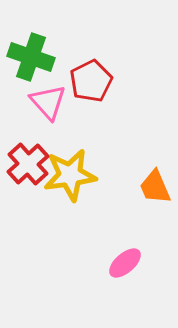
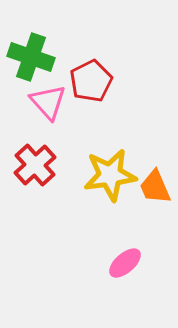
red cross: moved 7 px right, 1 px down
yellow star: moved 40 px right
